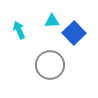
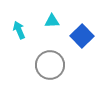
blue square: moved 8 px right, 3 px down
